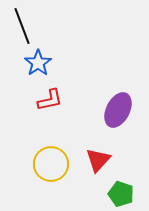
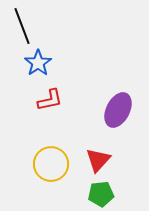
green pentagon: moved 20 px left; rotated 25 degrees counterclockwise
